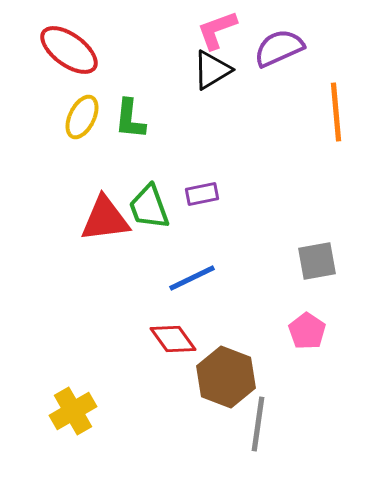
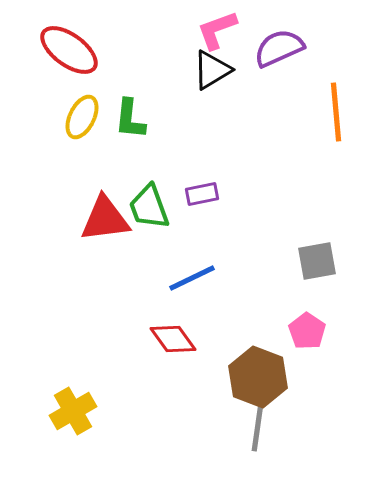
brown hexagon: moved 32 px right
